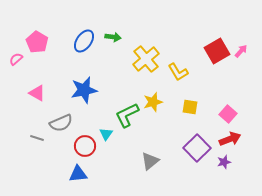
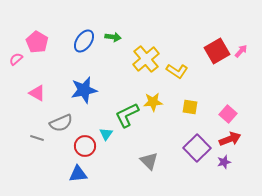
yellow L-shape: moved 1 px left, 1 px up; rotated 25 degrees counterclockwise
yellow star: rotated 12 degrees clockwise
gray triangle: moved 1 px left; rotated 36 degrees counterclockwise
